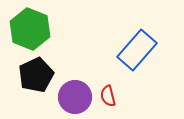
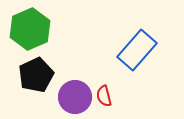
green hexagon: rotated 15 degrees clockwise
red semicircle: moved 4 px left
